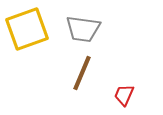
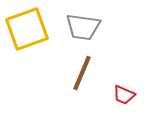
gray trapezoid: moved 2 px up
red trapezoid: rotated 90 degrees counterclockwise
